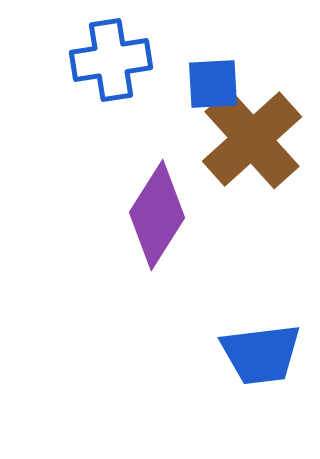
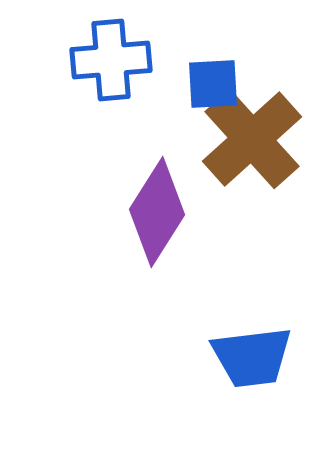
blue cross: rotated 4 degrees clockwise
purple diamond: moved 3 px up
blue trapezoid: moved 9 px left, 3 px down
